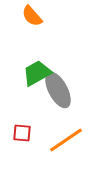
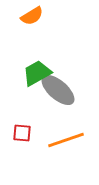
orange semicircle: rotated 80 degrees counterclockwise
gray ellipse: rotated 21 degrees counterclockwise
orange line: rotated 15 degrees clockwise
